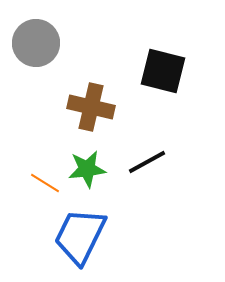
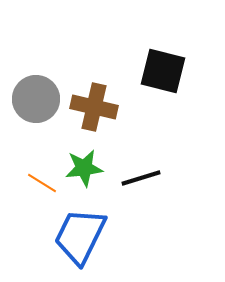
gray circle: moved 56 px down
brown cross: moved 3 px right
black line: moved 6 px left, 16 px down; rotated 12 degrees clockwise
green star: moved 3 px left, 1 px up
orange line: moved 3 px left
